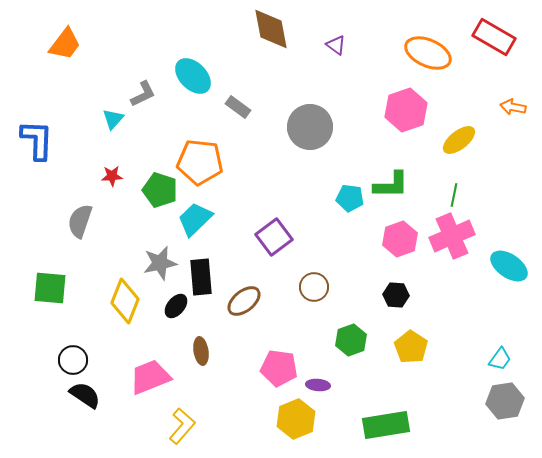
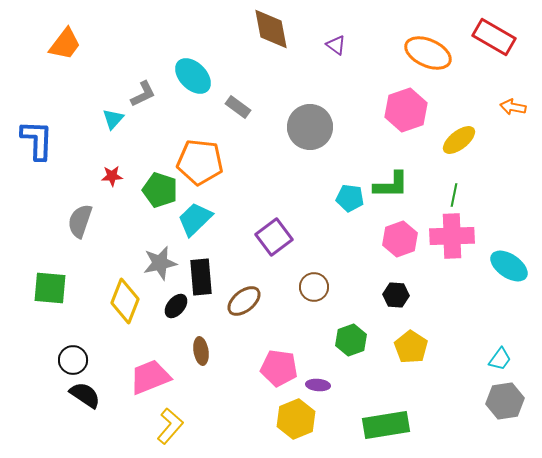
pink cross at (452, 236): rotated 21 degrees clockwise
yellow L-shape at (182, 426): moved 12 px left
